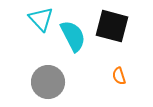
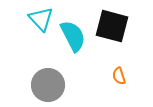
gray circle: moved 3 px down
